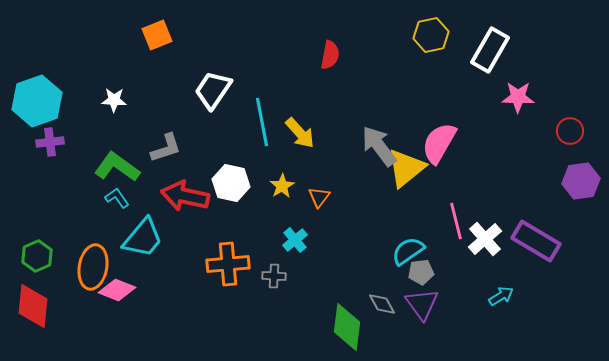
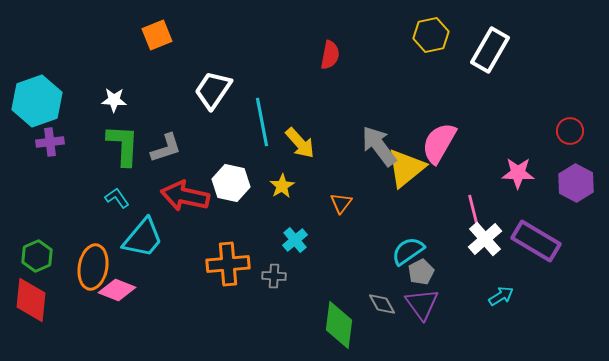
pink star: moved 76 px down
yellow arrow: moved 10 px down
green L-shape: moved 6 px right, 22 px up; rotated 57 degrees clockwise
purple hexagon: moved 5 px left, 2 px down; rotated 24 degrees counterclockwise
orange triangle: moved 22 px right, 6 px down
pink line: moved 18 px right, 8 px up
gray pentagon: rotated 20 degrees counterclockwise
red diamond: moved 2 px left, 6 px up
green diamond: moved 8 px left, 2 px up
